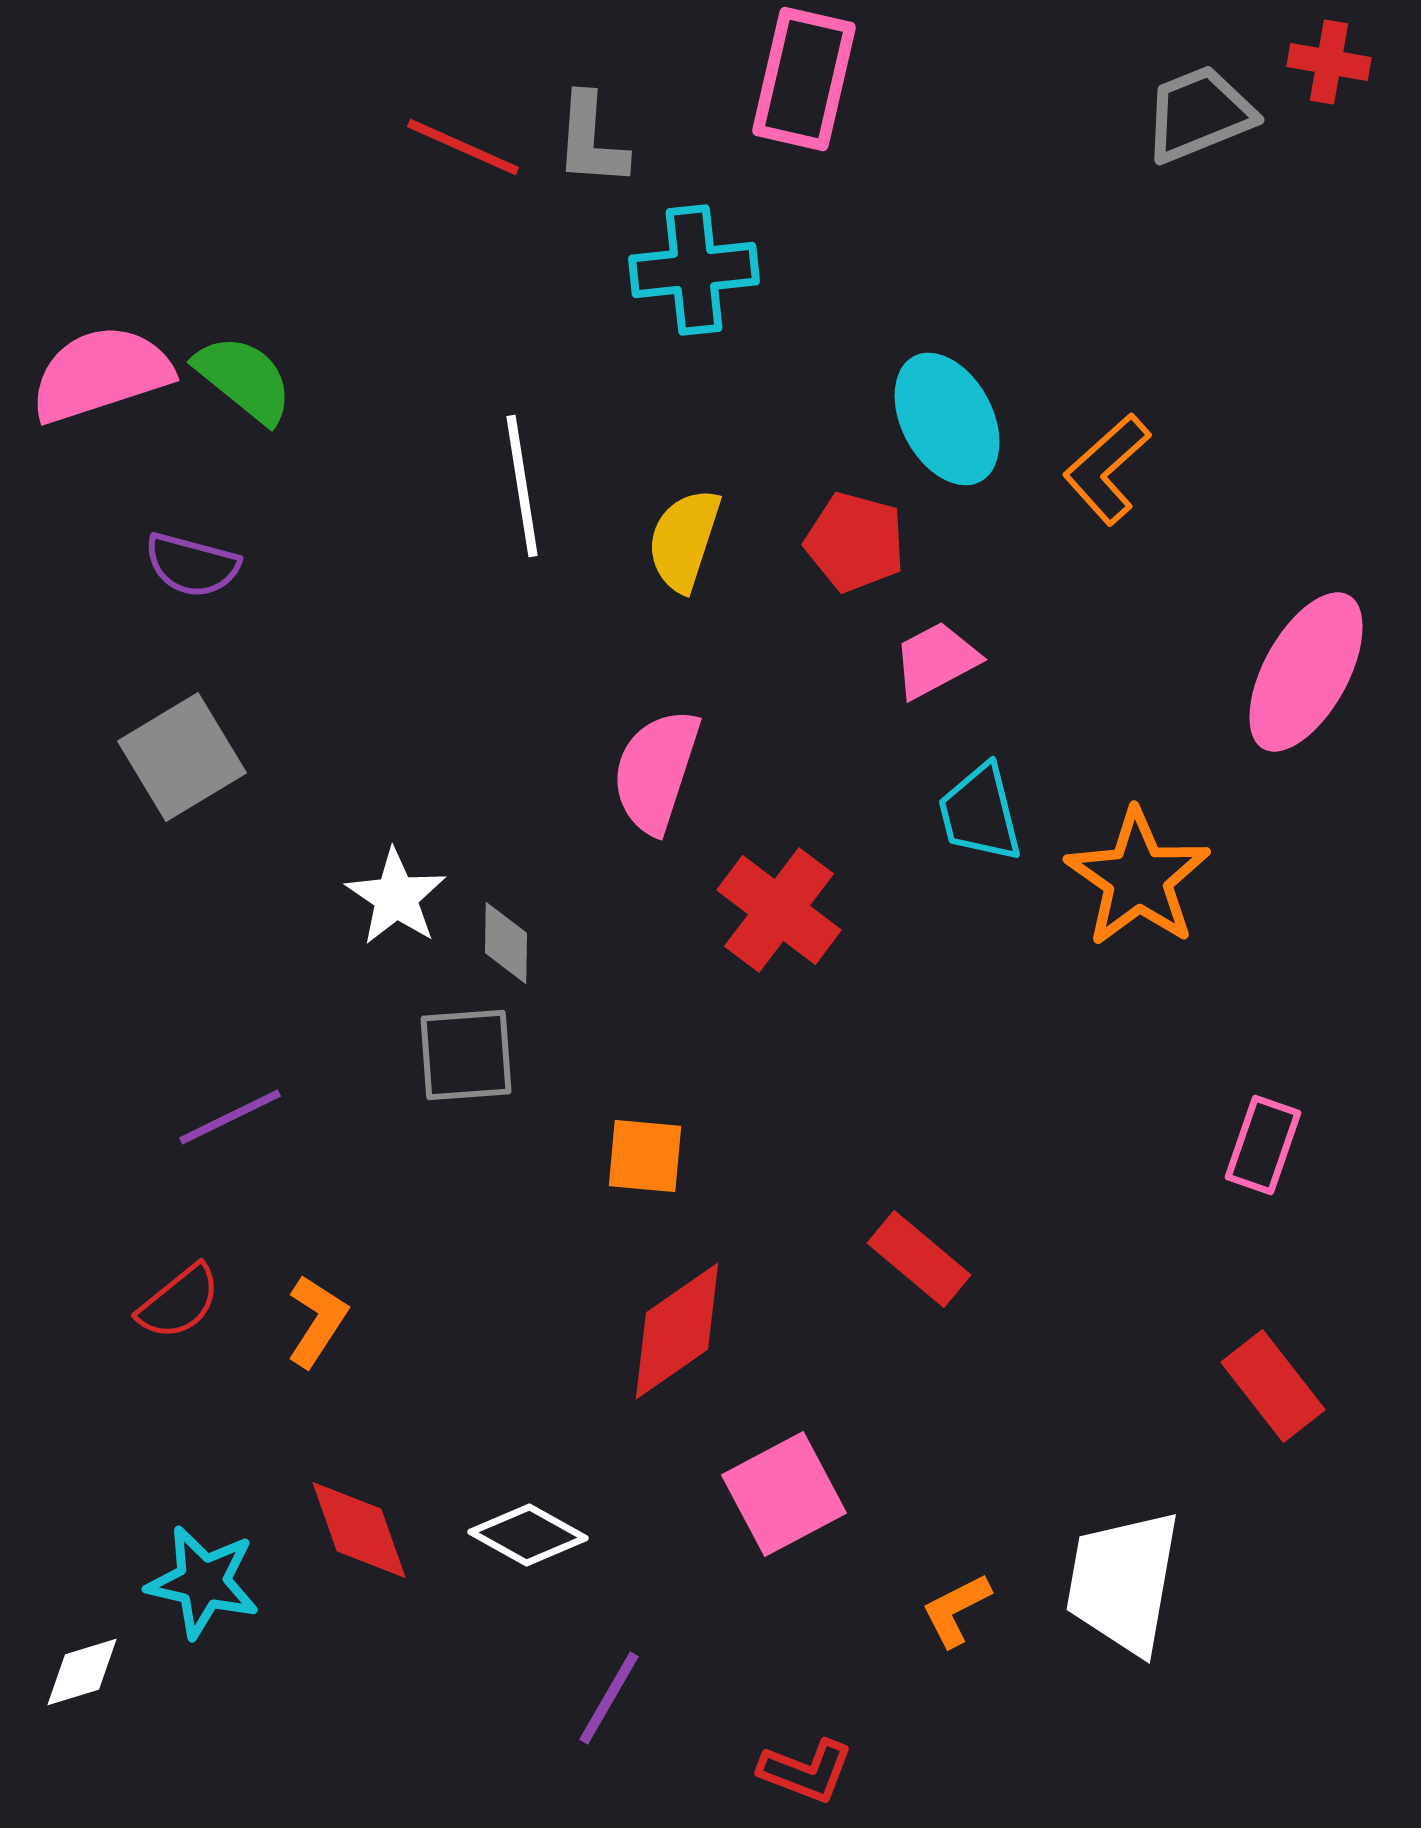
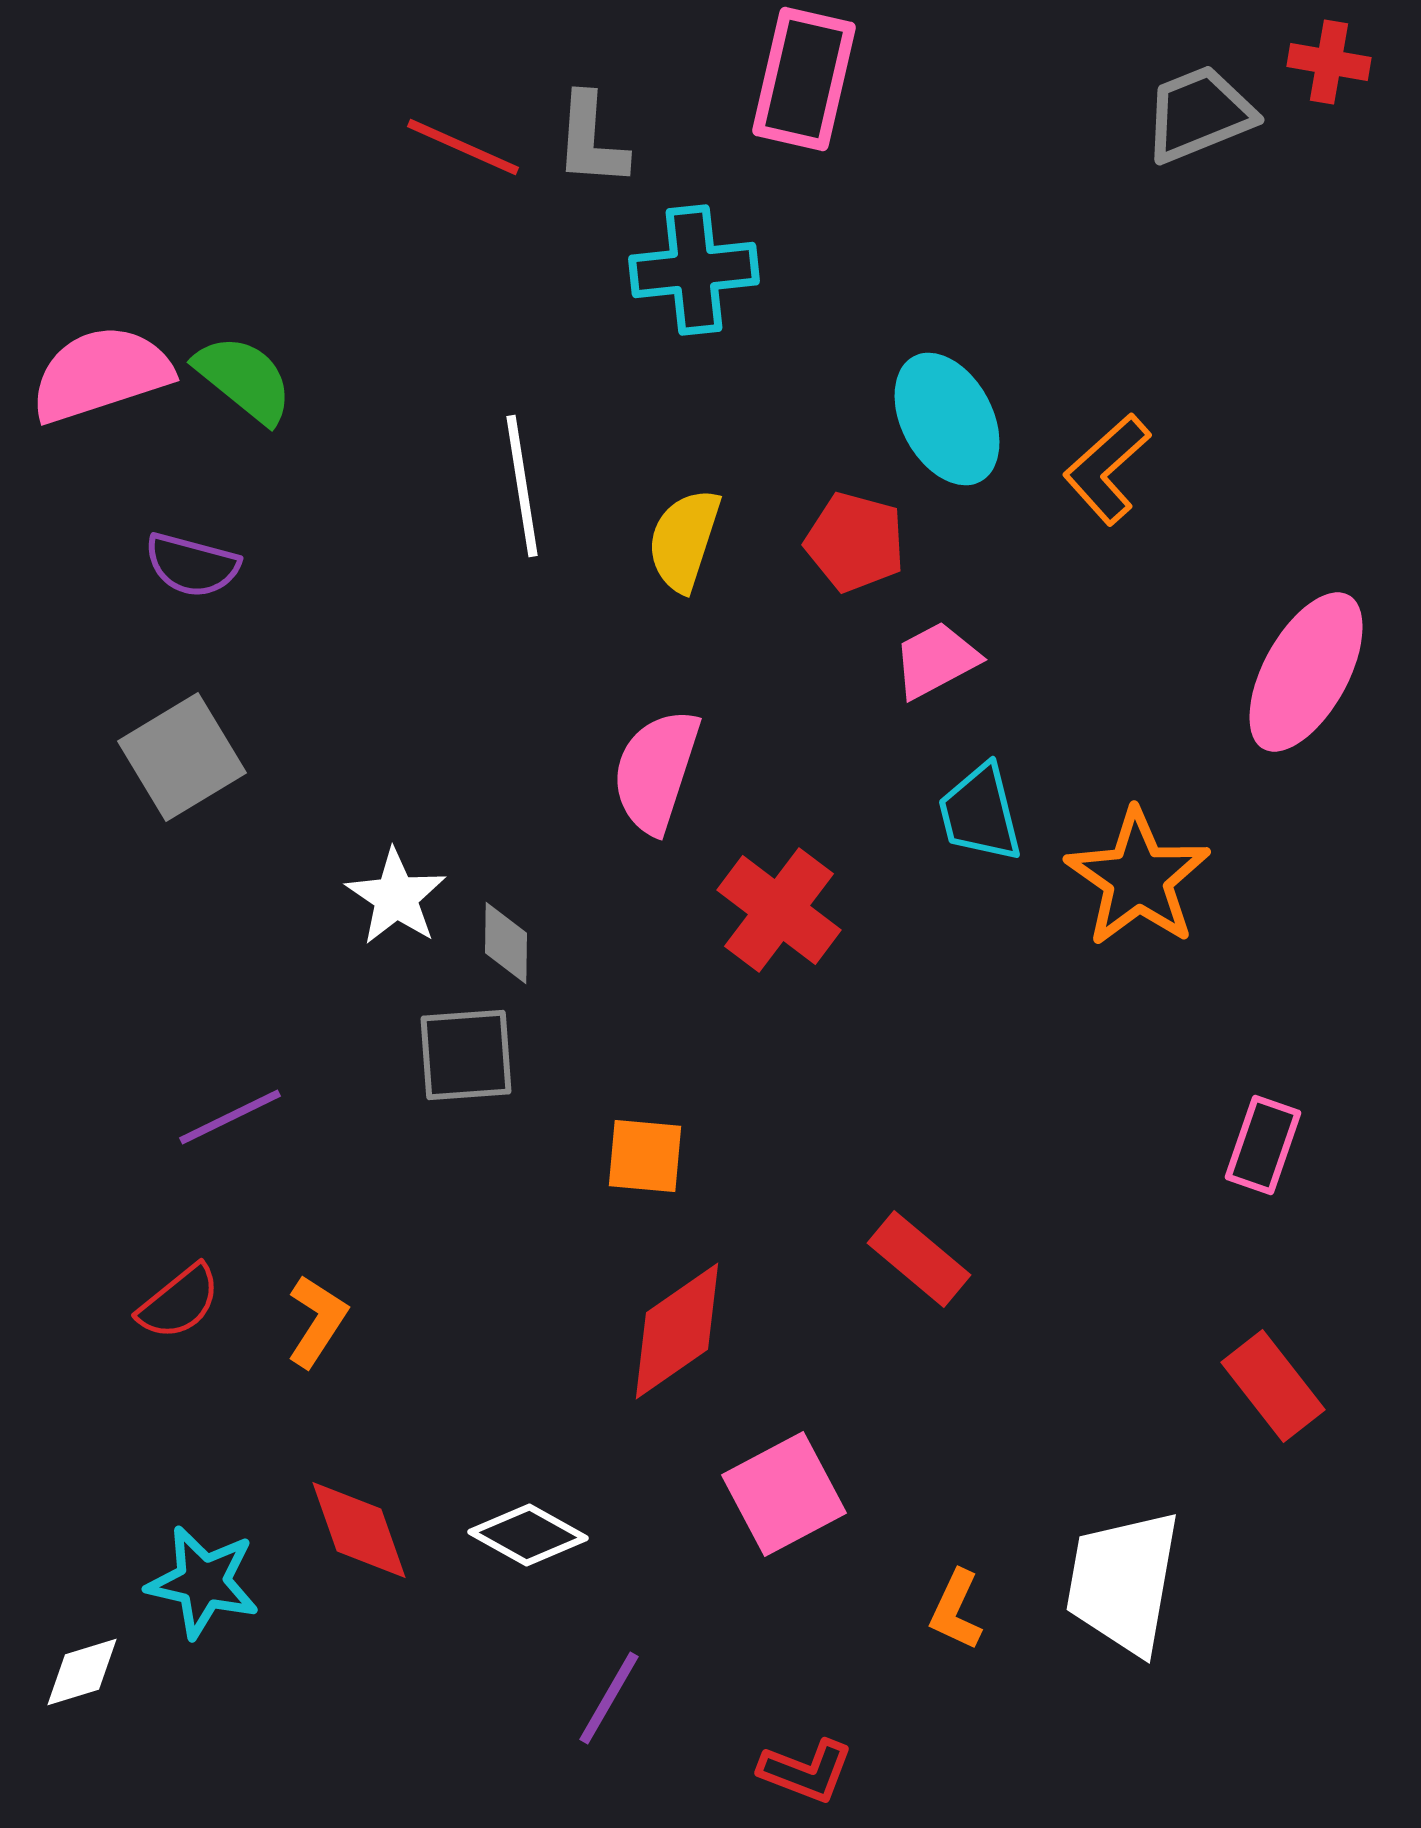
orange L-shape at (956, 1610): rotated 38 degrees counterclockwise
